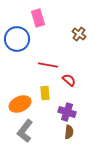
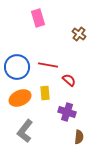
blue circle: moved 28 px down
orange ellipse: moved 6 px up
brown semicircle: moved 10 px right, 5 px down
